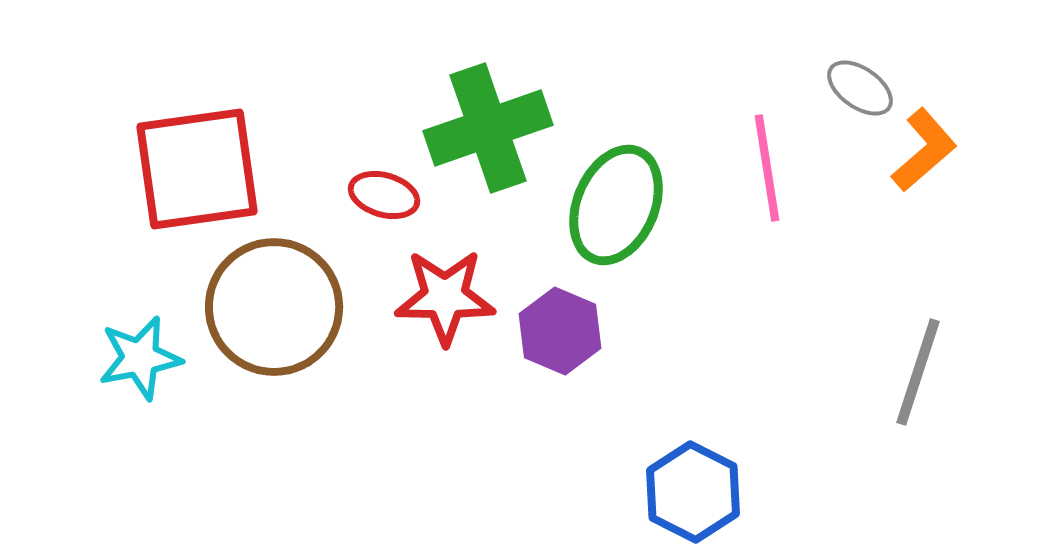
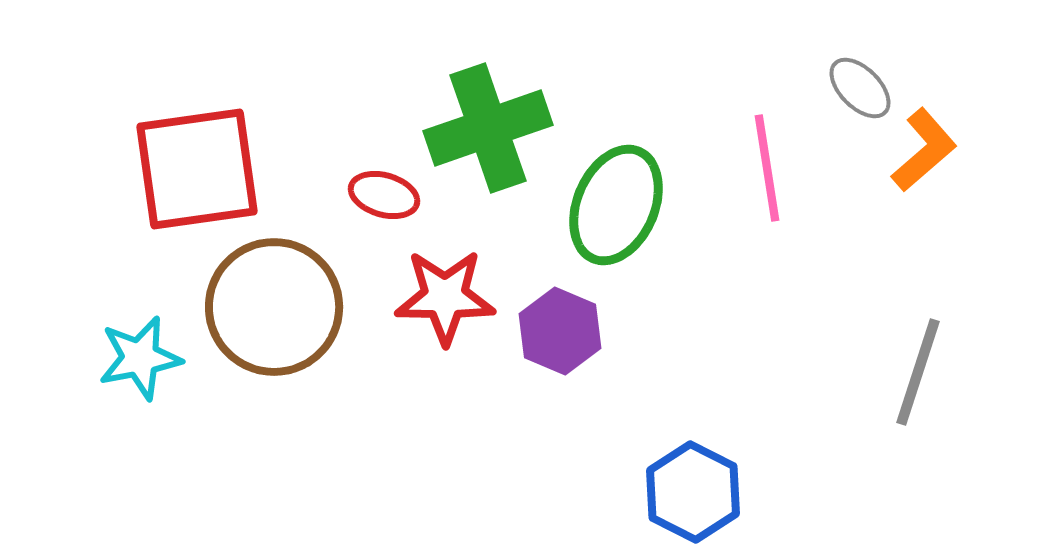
gray ellipse: rotated 10 degrees clockwise
